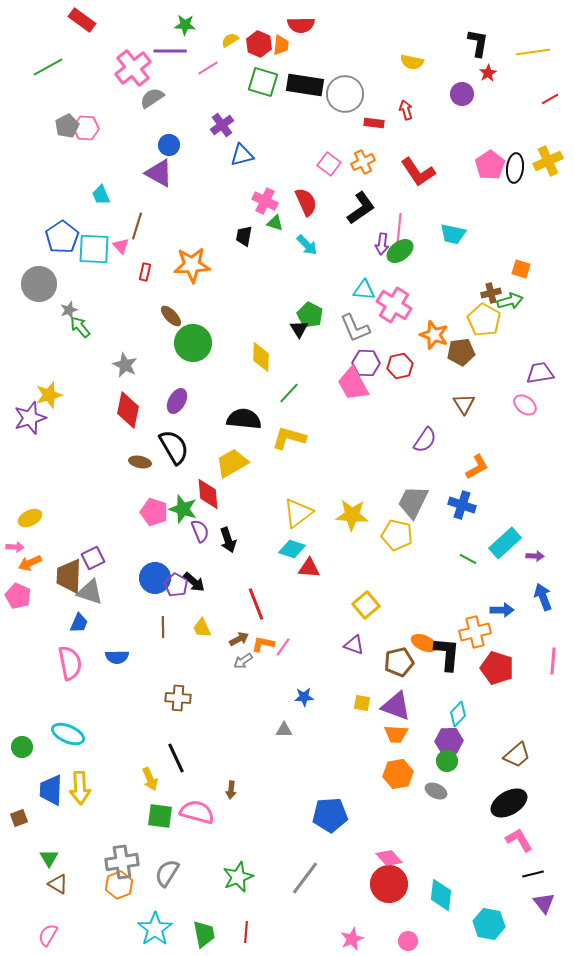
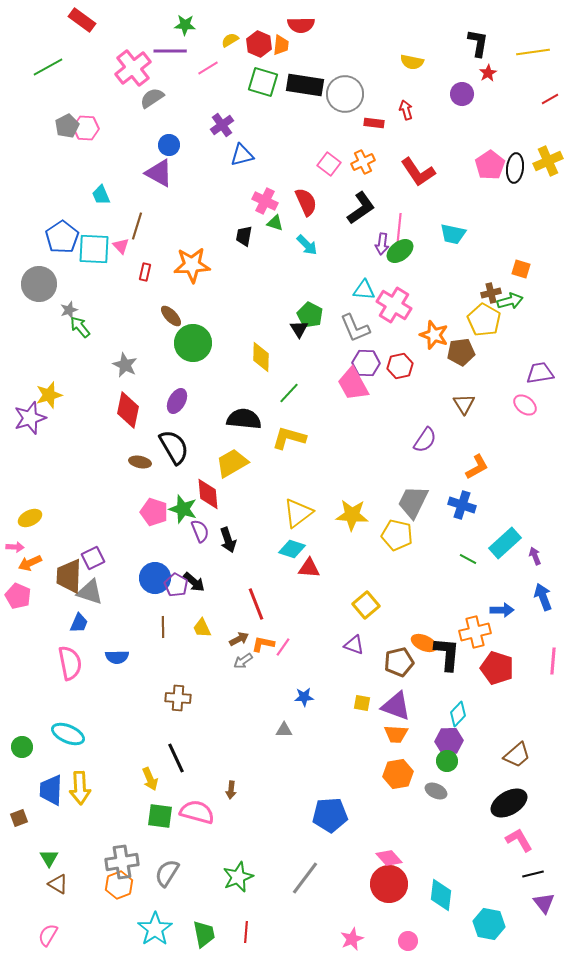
purple arrow at (535, 556): rotated 114 degrees counterclockwise
